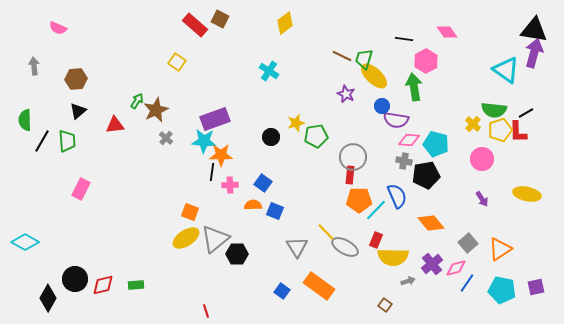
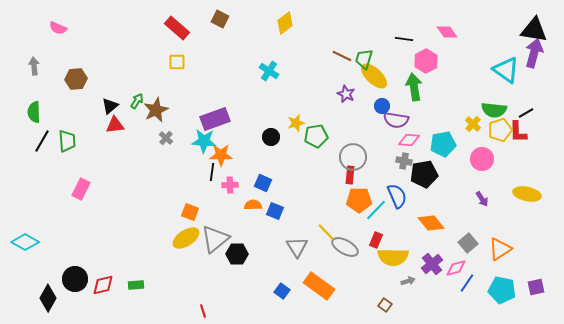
red rectangle at (195, 25): moved 18 px left, 3 px down
yellow square at (177, 62): rotated 36 degrees counterclockwise
black triangle at (78, 111): moved 32 px right, 5 px up
green semicircle at (25, 120): moved 9 px right, 8 px up
cyan pentagon at (436, 144): moved 7 px right; rotated 25 degrees counterclockwise
black pentagon at (426, 175): moved 2 px left, 1 px up
blue square at (263, 183): rotated 12 degrees counterclockwise
red line at (206, 311): moved 3 px left
